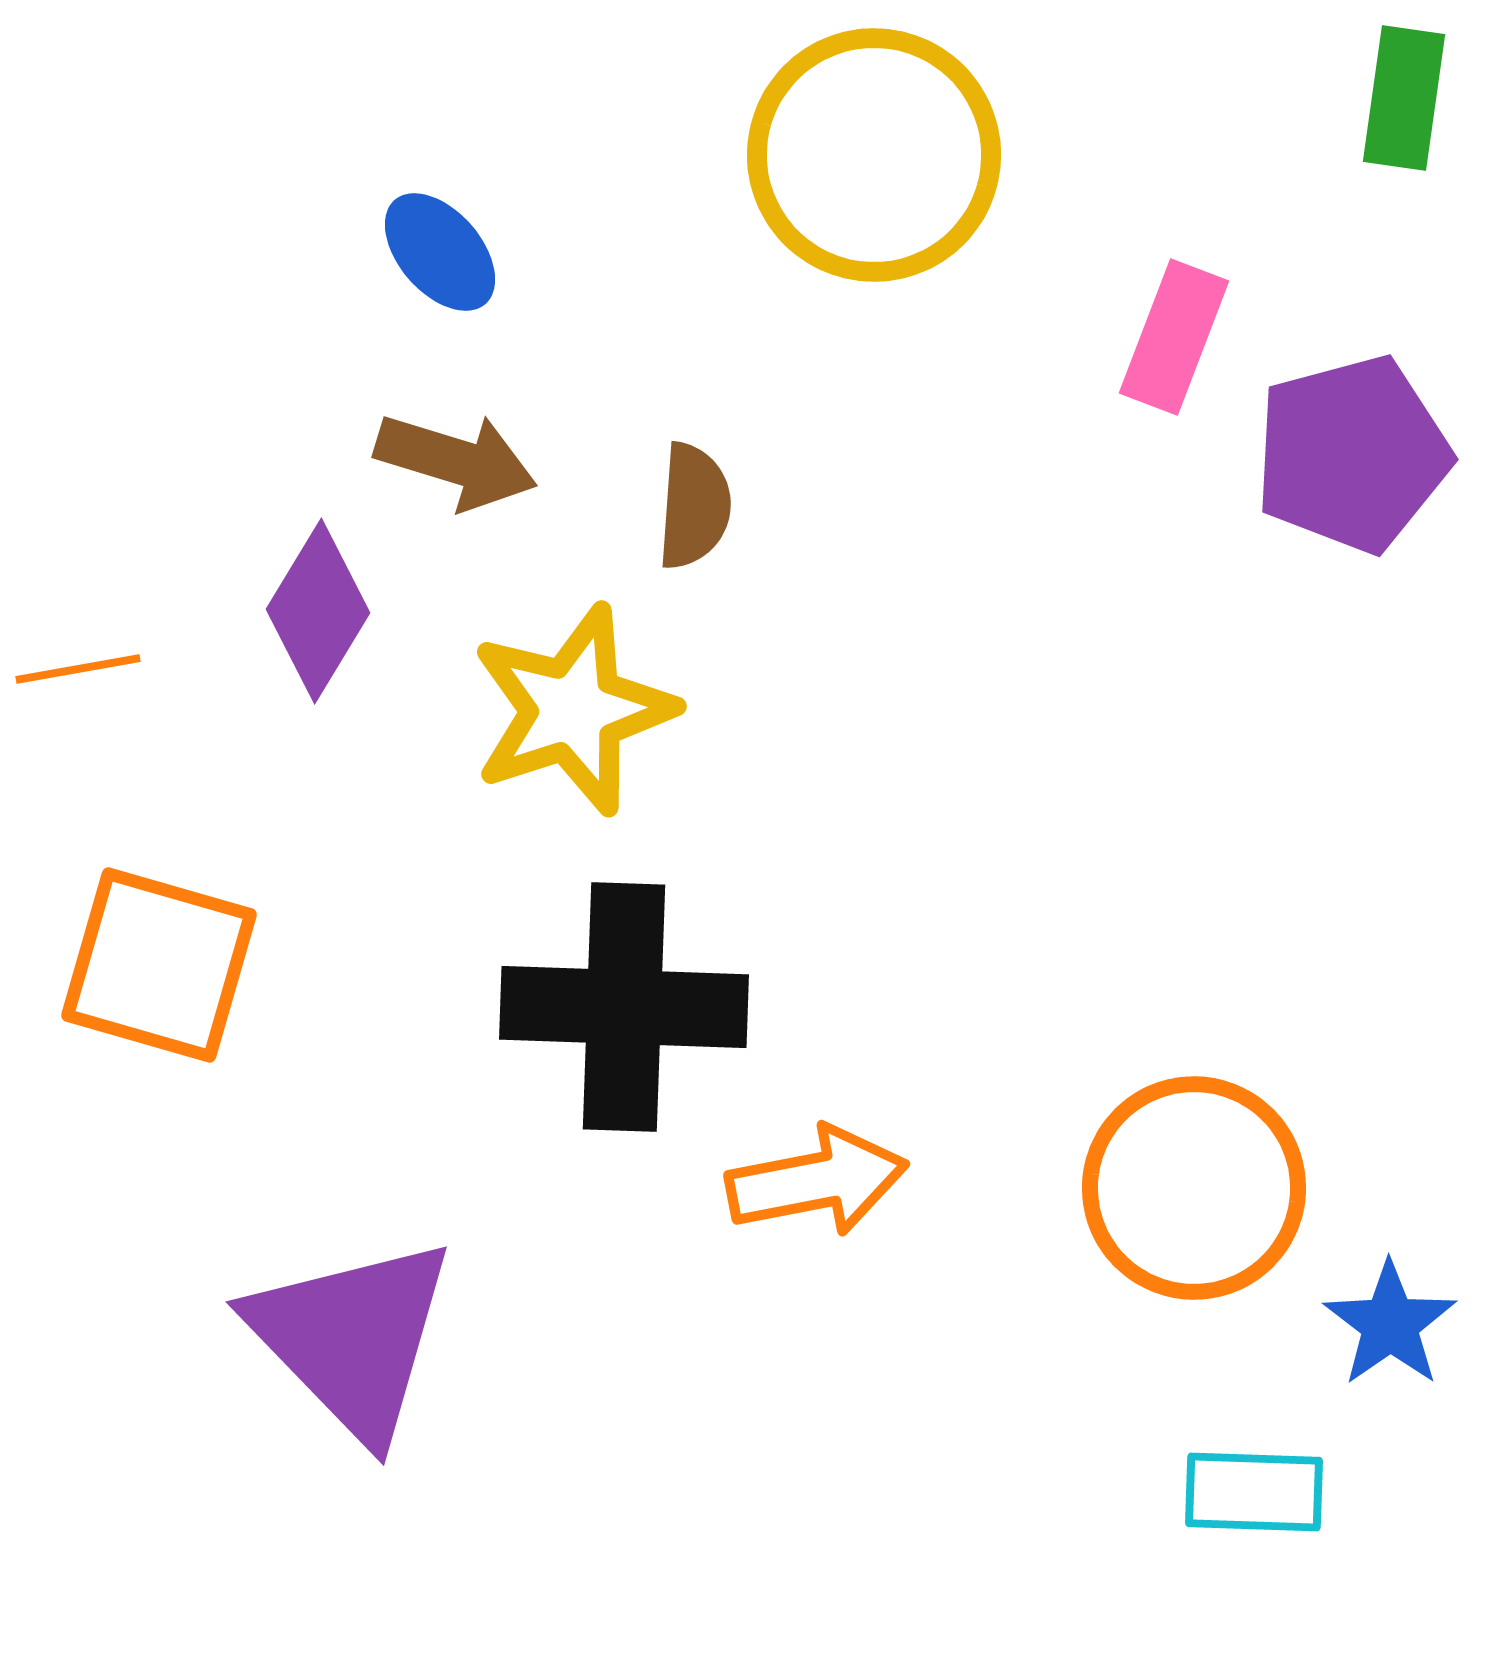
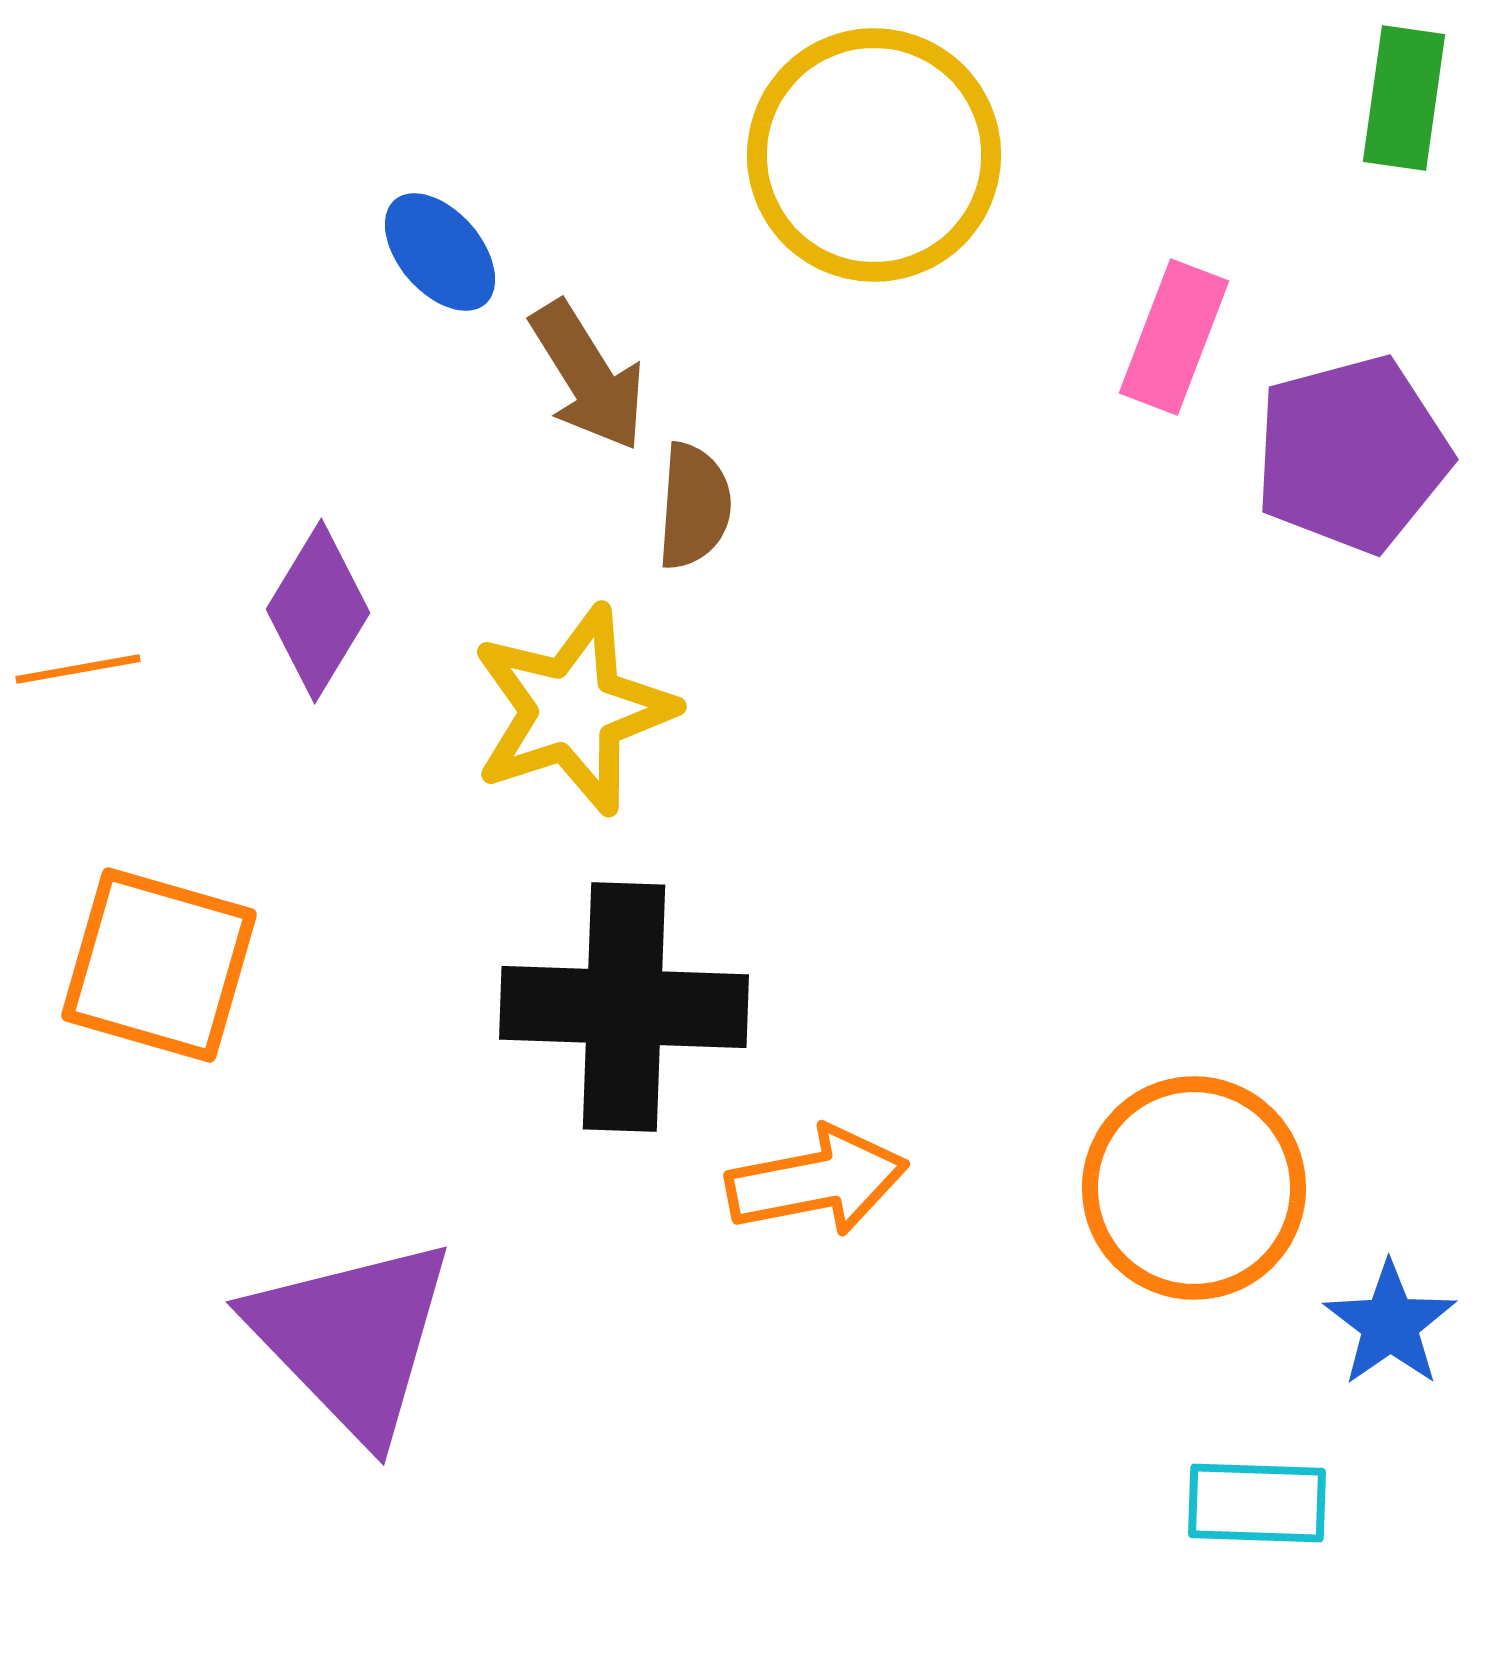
brown arrow: moved 132 px right, 85 px up; rotated 41 degrees clockwise
cyan rectangle: moved 3 px right, 11 px down
